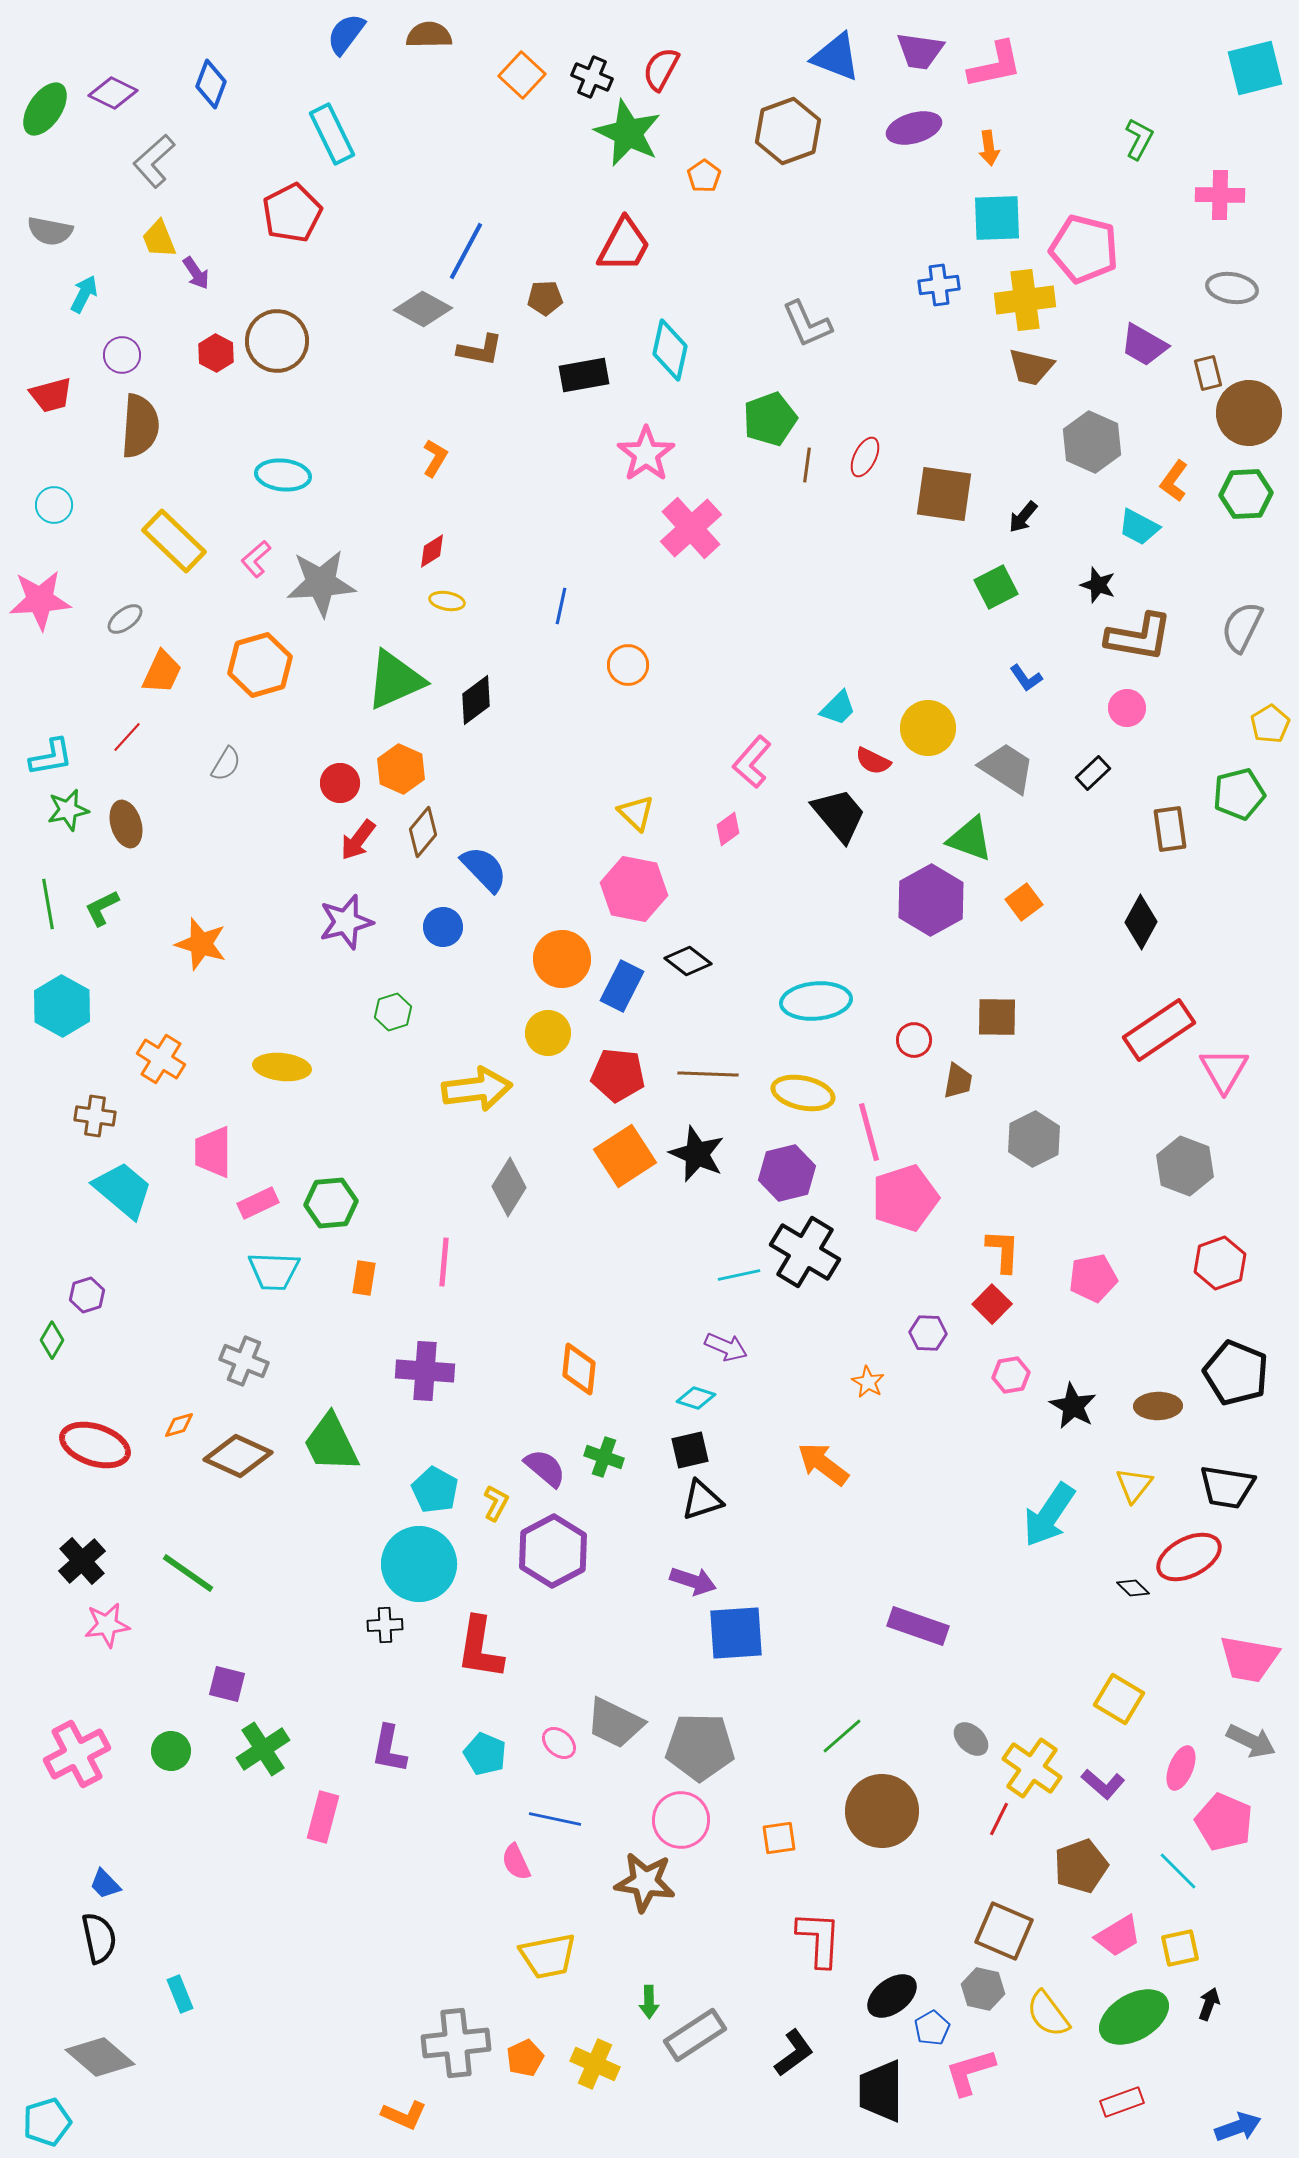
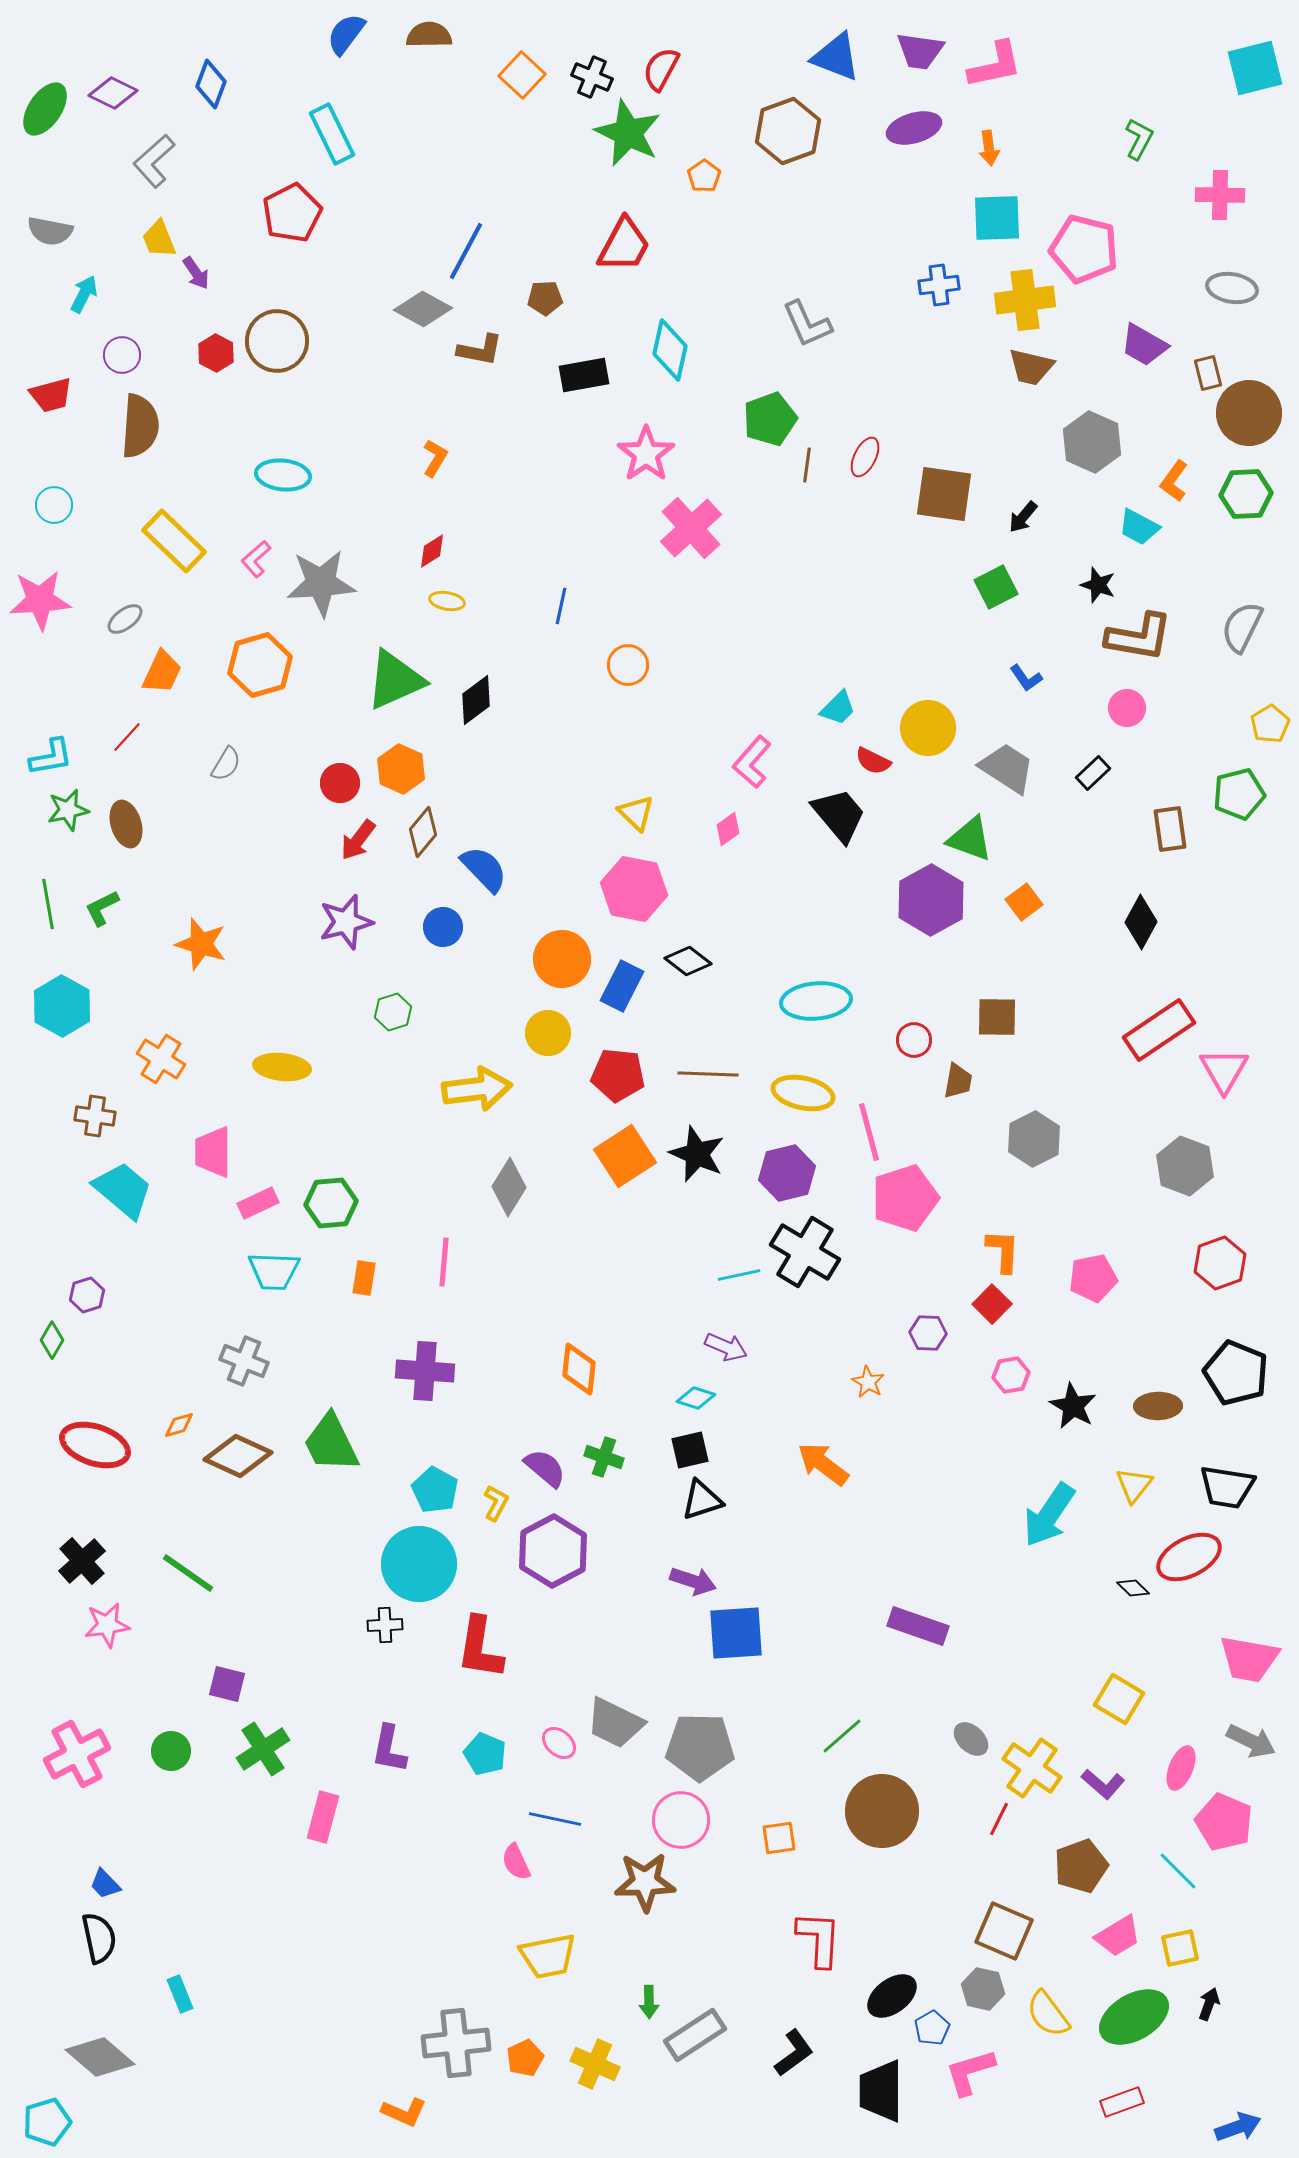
brown star at (645, 1882): rotated 10 degrees counterclockwise
orange L-shape at (404, 2115): moved 3 px up
